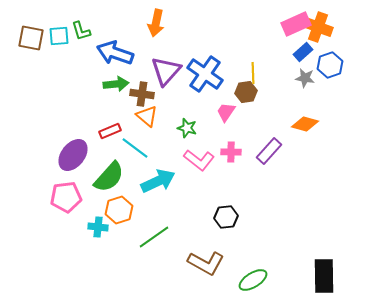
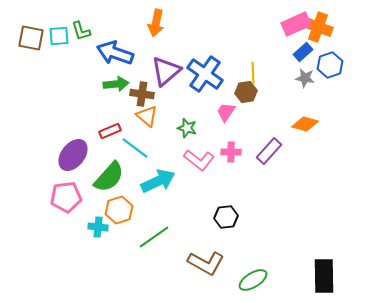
purple triangle: rotated 8 degrees clockwise
